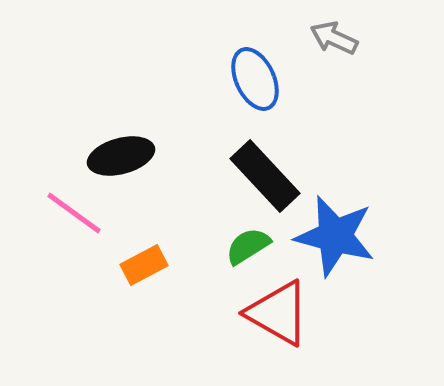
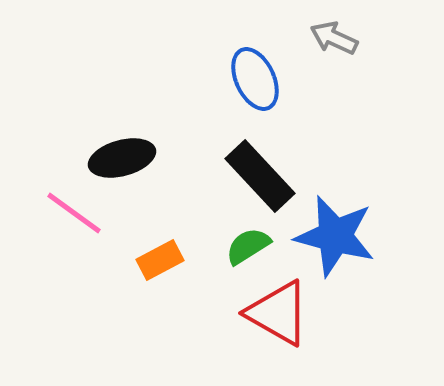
black ellipse: moved 1 px right, 2 px down
black rectangle: moved 5 px left
orange rectangle: moved 16 px right, 5 px up
